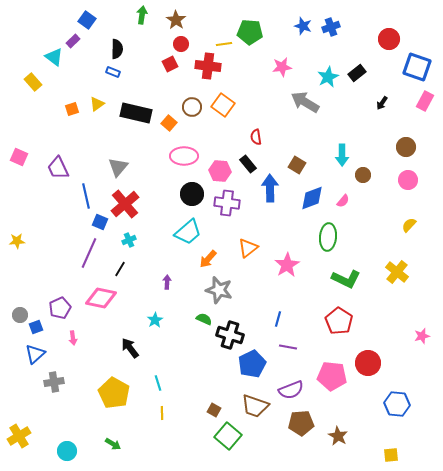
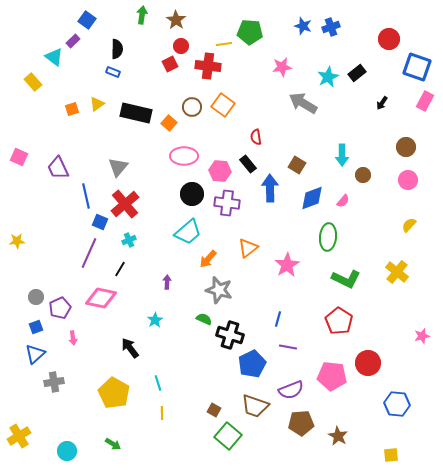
red circle at (181, 44): moved 2 px down
gray arrow at (305, 102): moved 2 px left, 1 px down
gray circle at (20, 315): moved 16 px right, 18 px up
